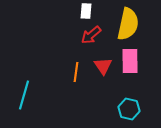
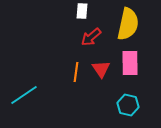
white rectangle: moved 4 px left
red arrow: moved 2 px down
pink rectangle: moved 2 px down
red triangle: moved 2 px left, 3 px down
cyan line: rotated 40 degrees clockwise
cyan hexagon: moved 1 px left, 4 px up
